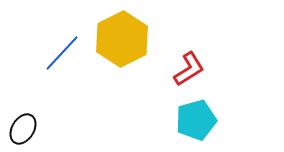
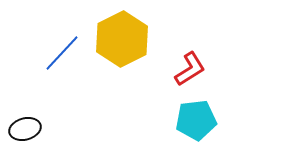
red L-shape: moved 1 px right
cyan pentagon: rotated 9 degrees clockwise
black ellipse: moved 2 px right; rotated 44 degrees clockwise
